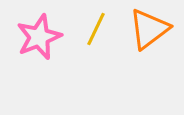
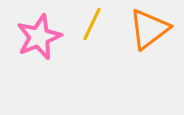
yellow line: moved 4 px left, 5 px up
